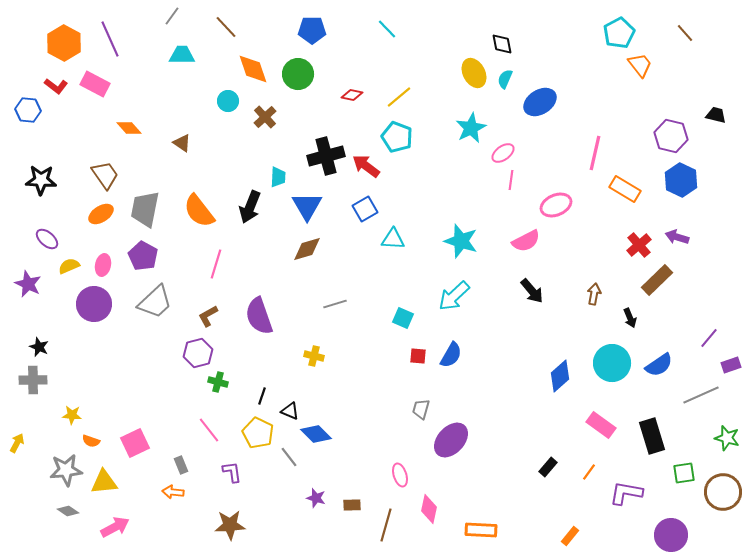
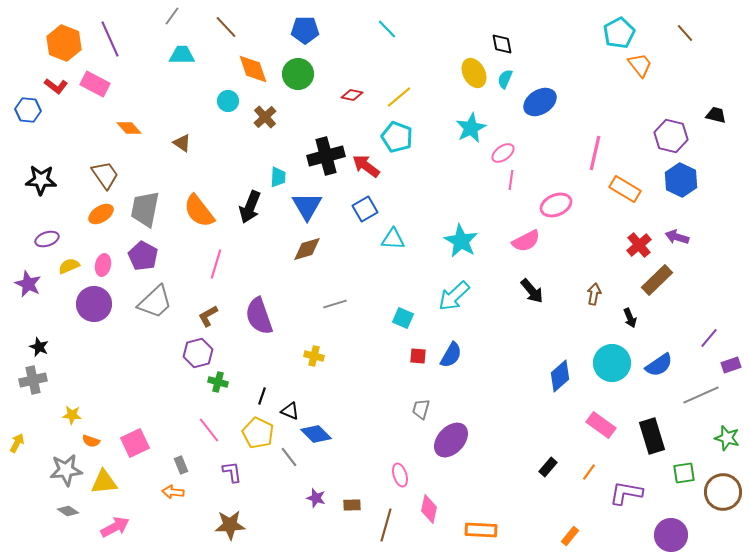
blue pentagon at (312, 30): moved 7 px left
orange hexagon at (64, 43): rotated 8 degrees counterclockwise
purple ellipse at (47, 239): rotated 60 degrees counterclockwise
cyan star at (461, 241): rotated 12 degrees clockwise
gray cross at (33, 380): rotated 12 degrees counterclockwise
